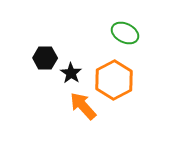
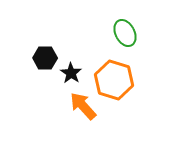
green ellipse: rotated 36 degrees clockwise
orange hexagon: rotated 15 degrees counterclockwise
